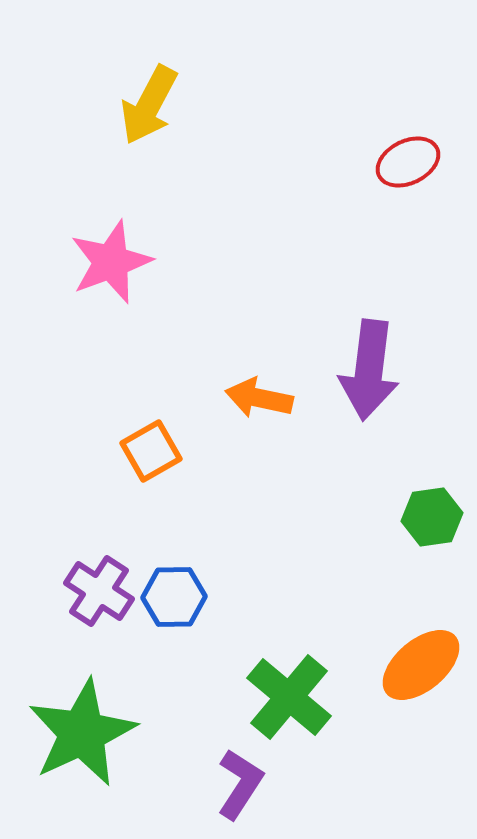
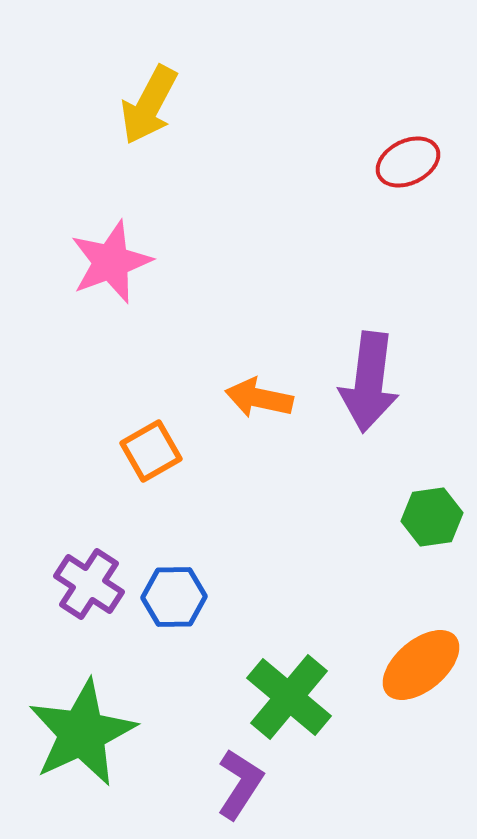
purple arrow: moved 12 px down
purple cross: moved 10 px left, 7 px up
